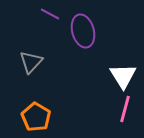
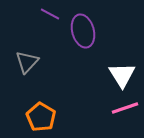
gray triangle: moved 4 px left
white triangle: moved 1 px left, 1 px up
pink line: moved 1 px up; rotated 56 degrees clockwise
orange pentagon: moved 5 px right
